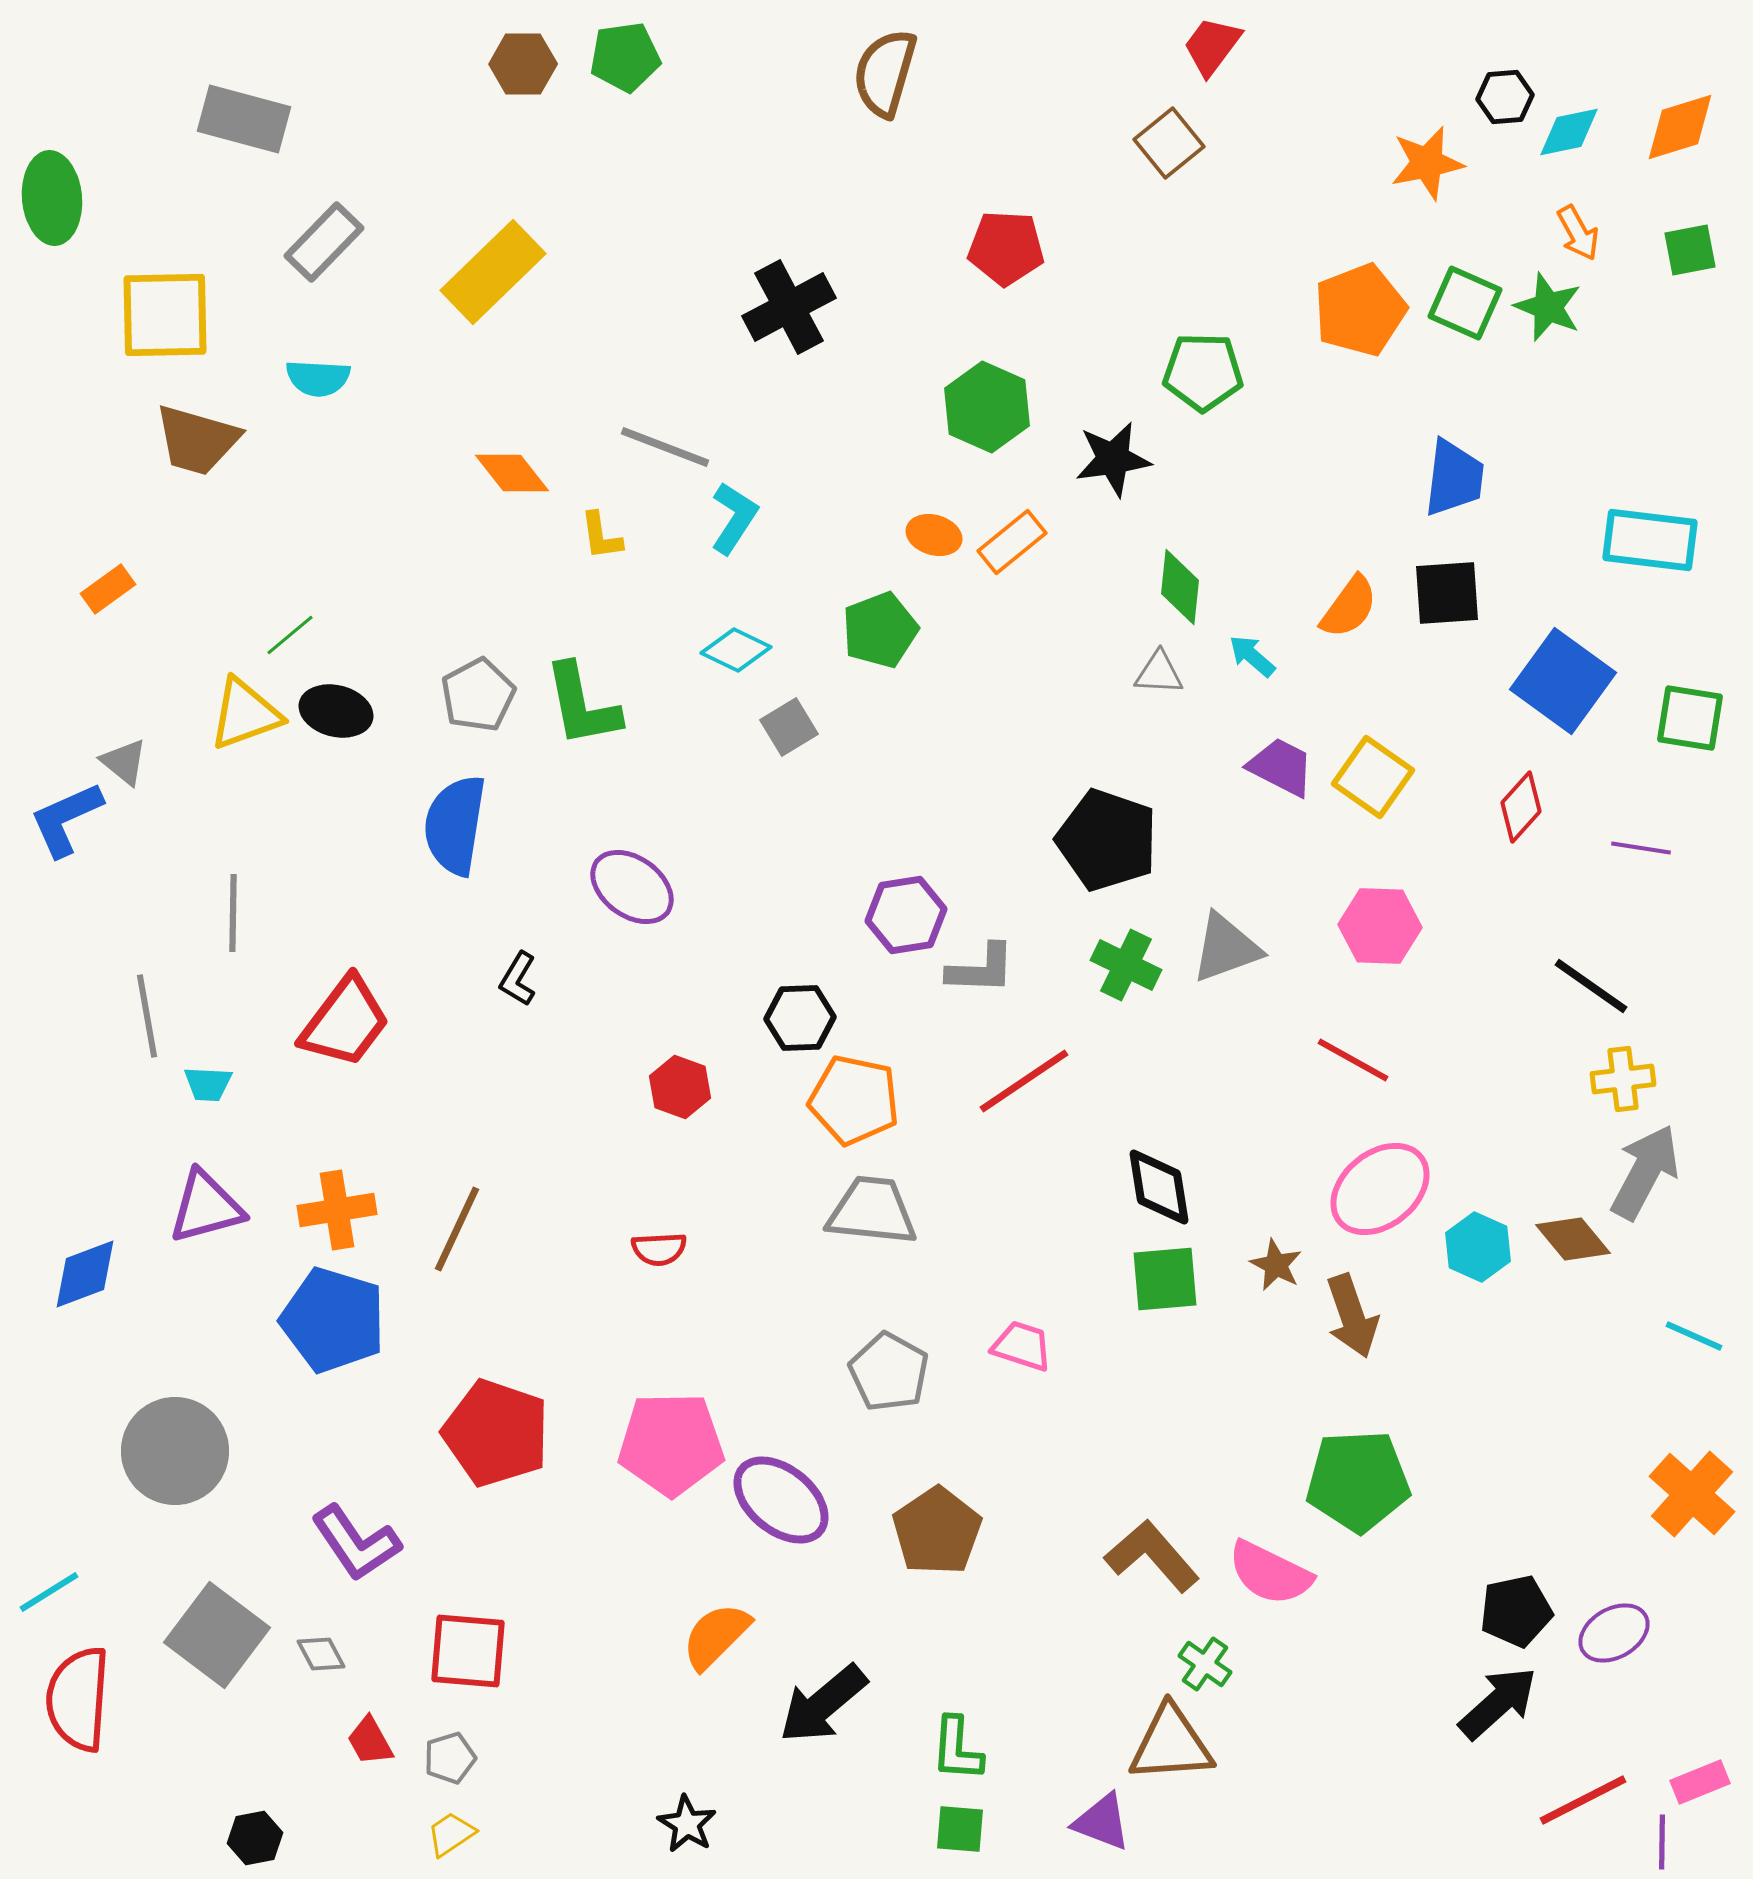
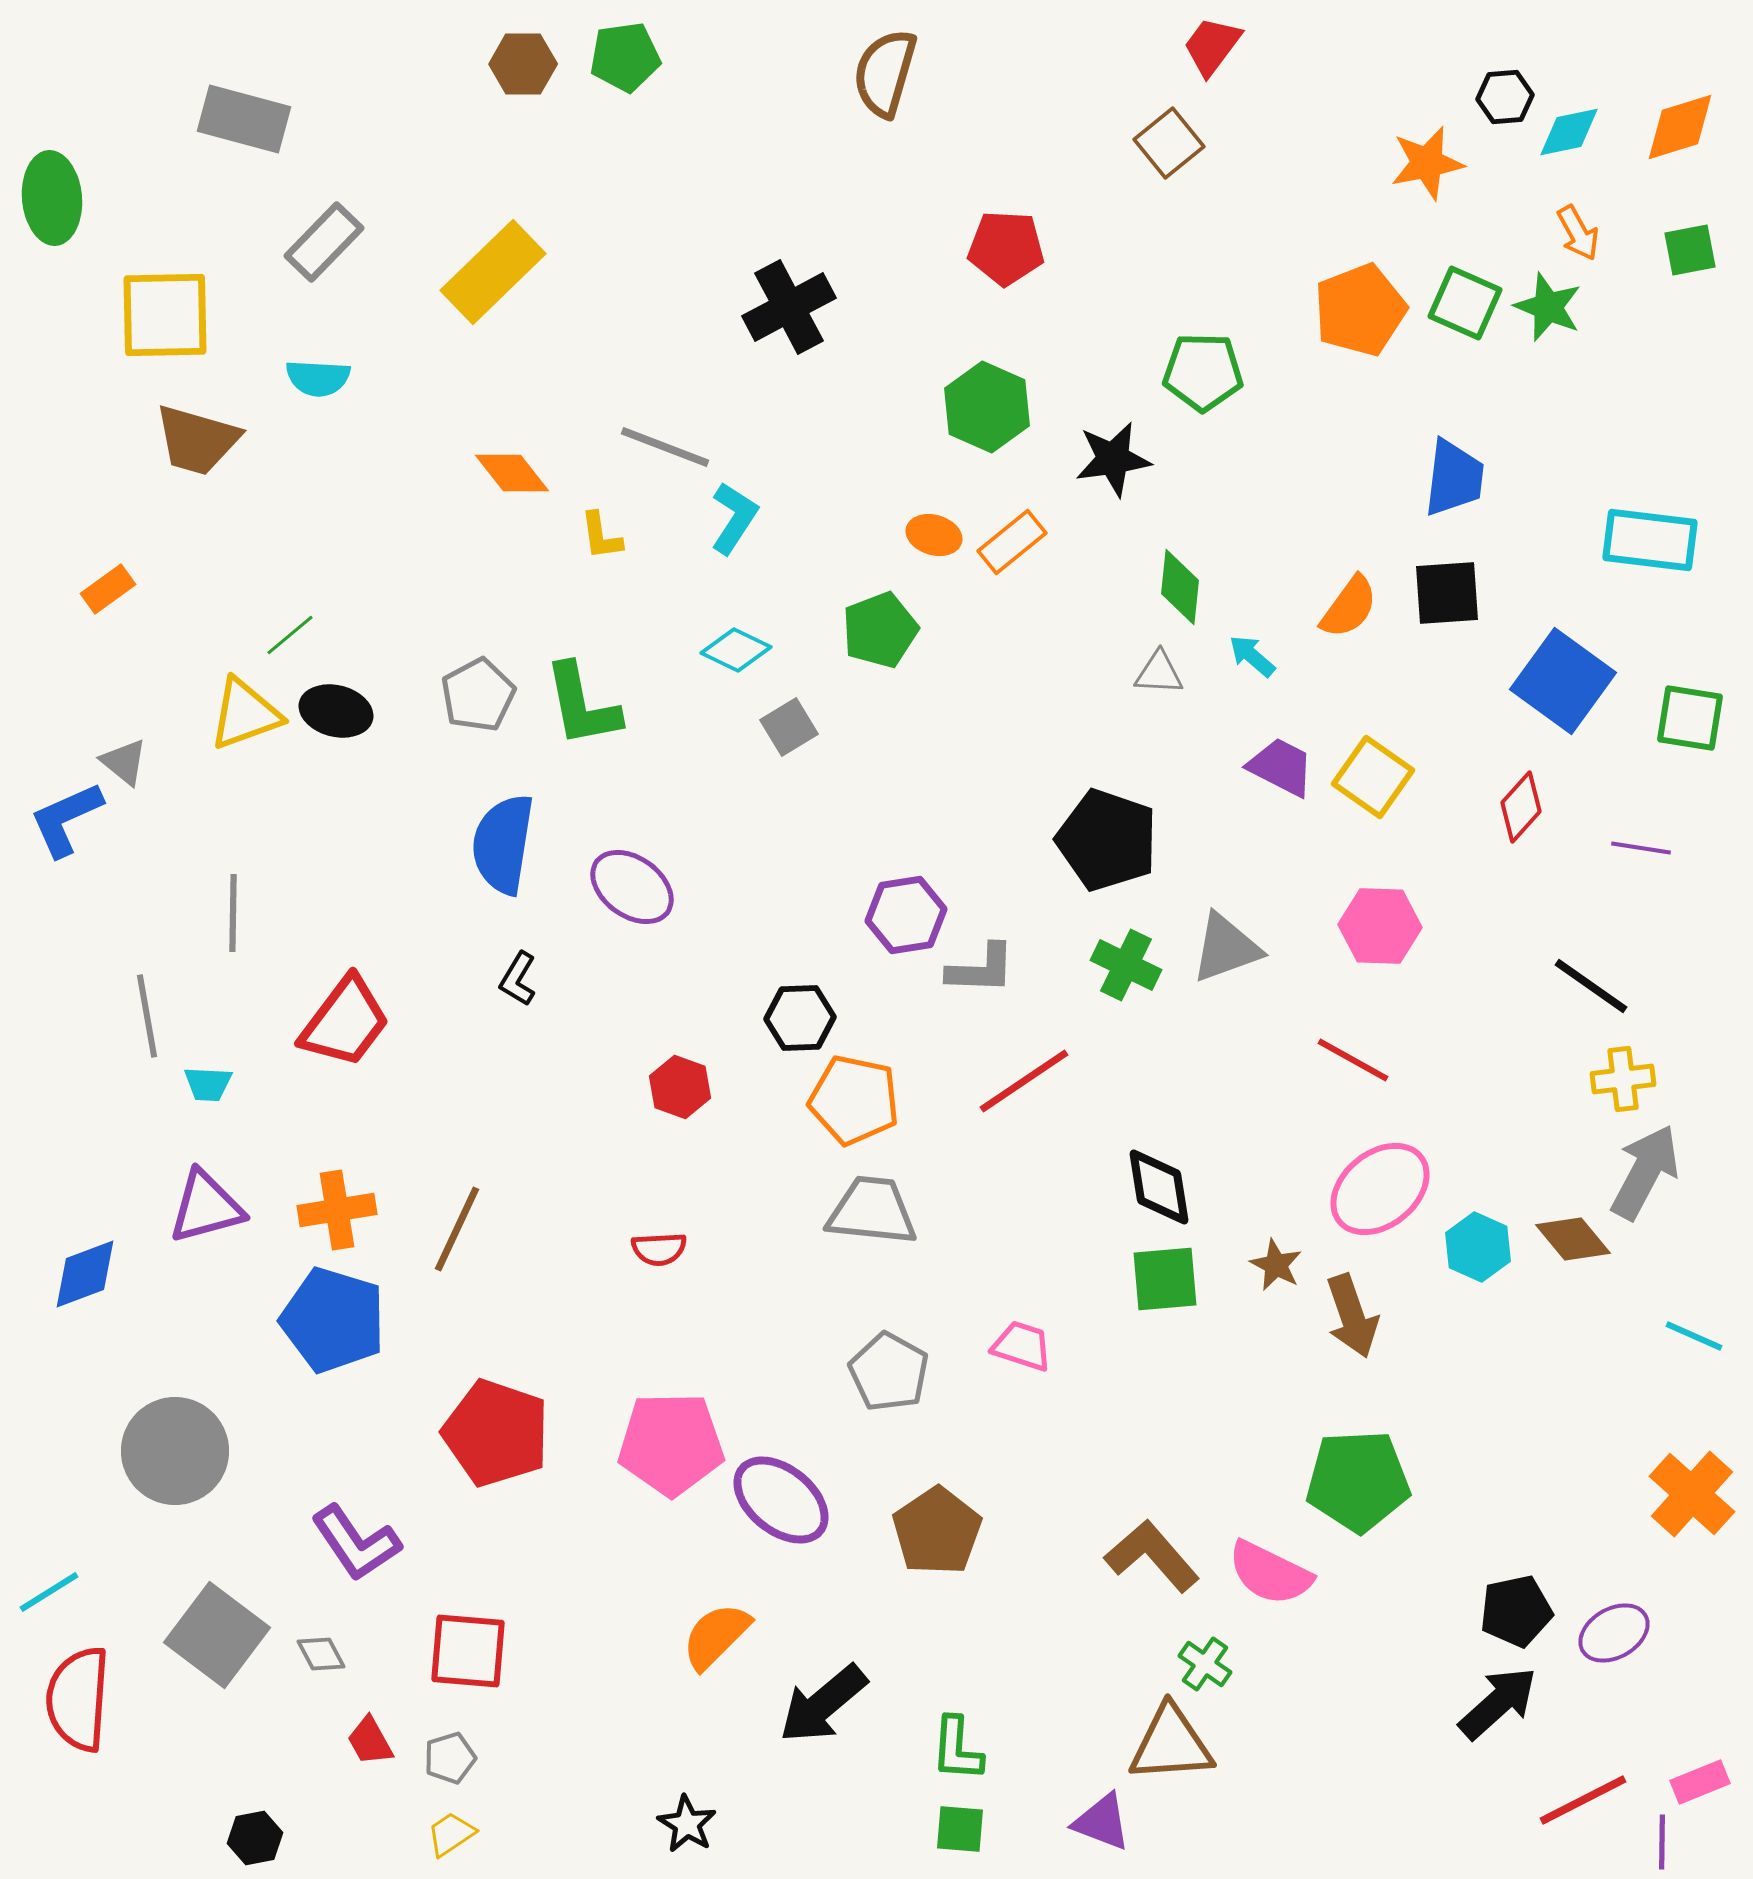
blue semicircle at (455, 825): moved 48 px right, 19 px down
